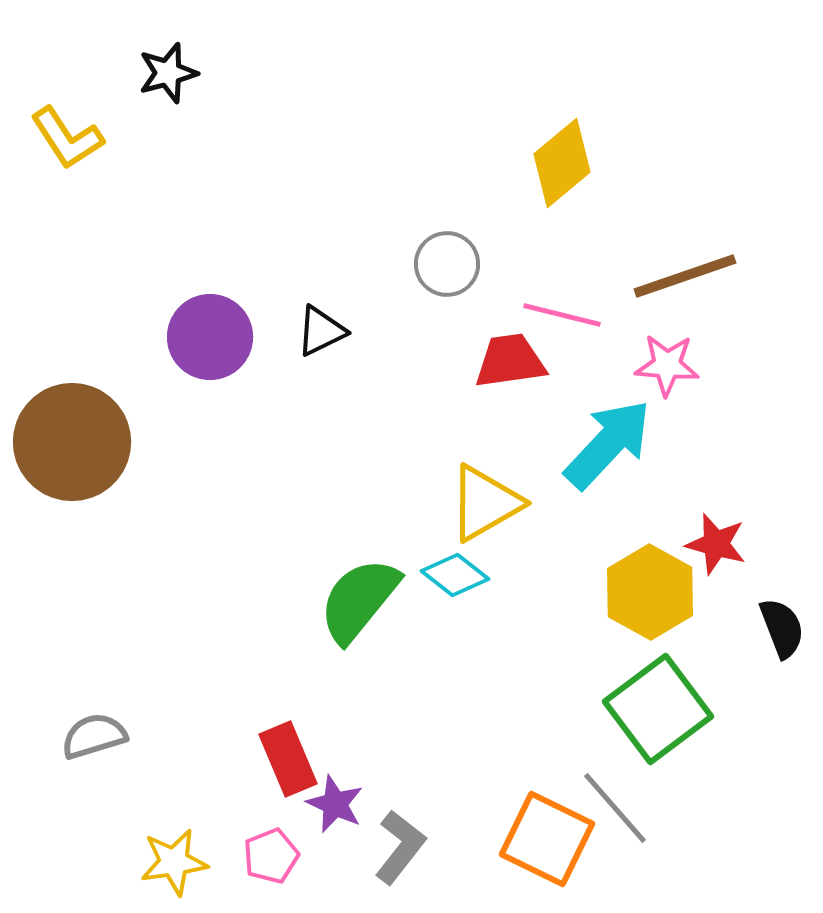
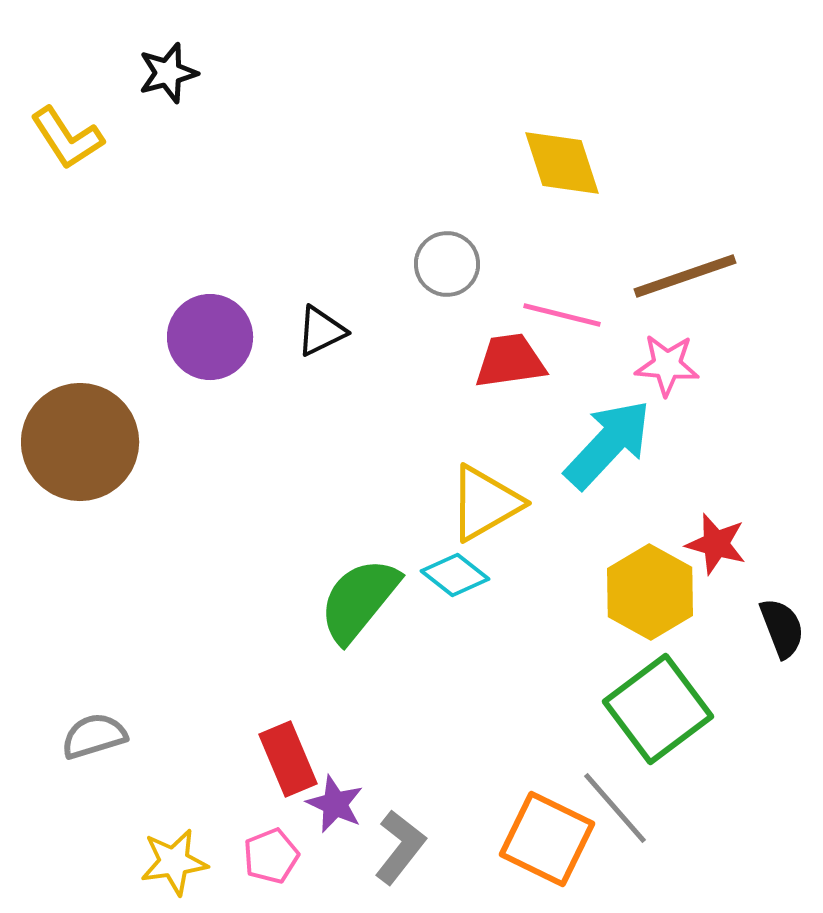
yellow diamond: rotated 68 degrees counterclockwise
brown circle: moved 8 px right
